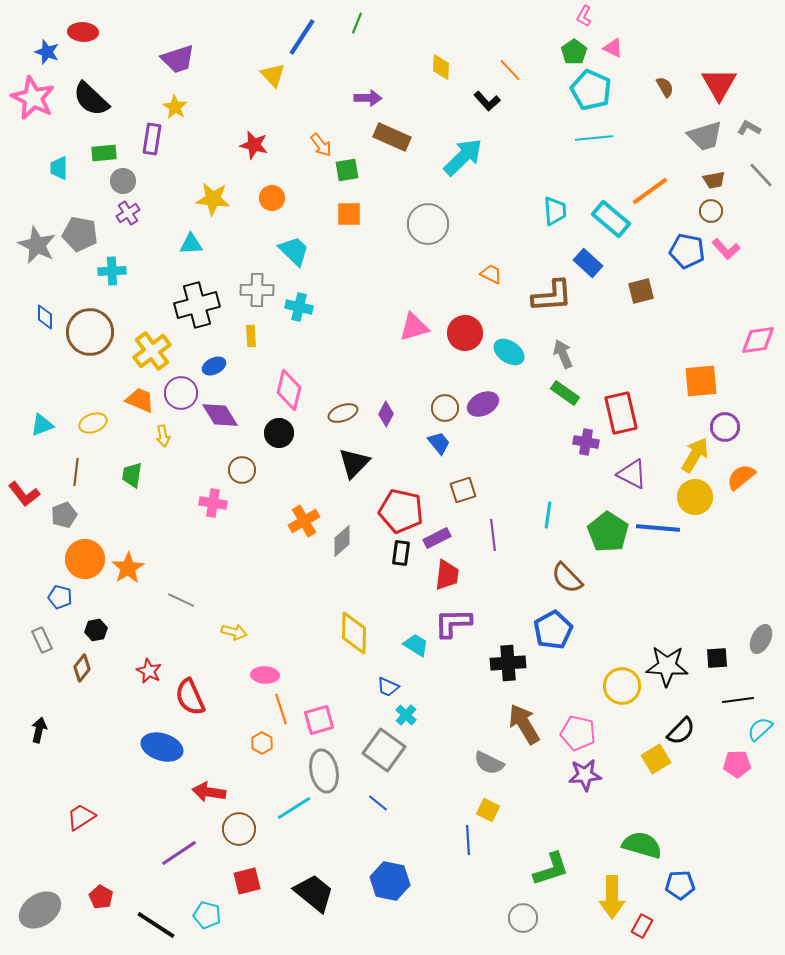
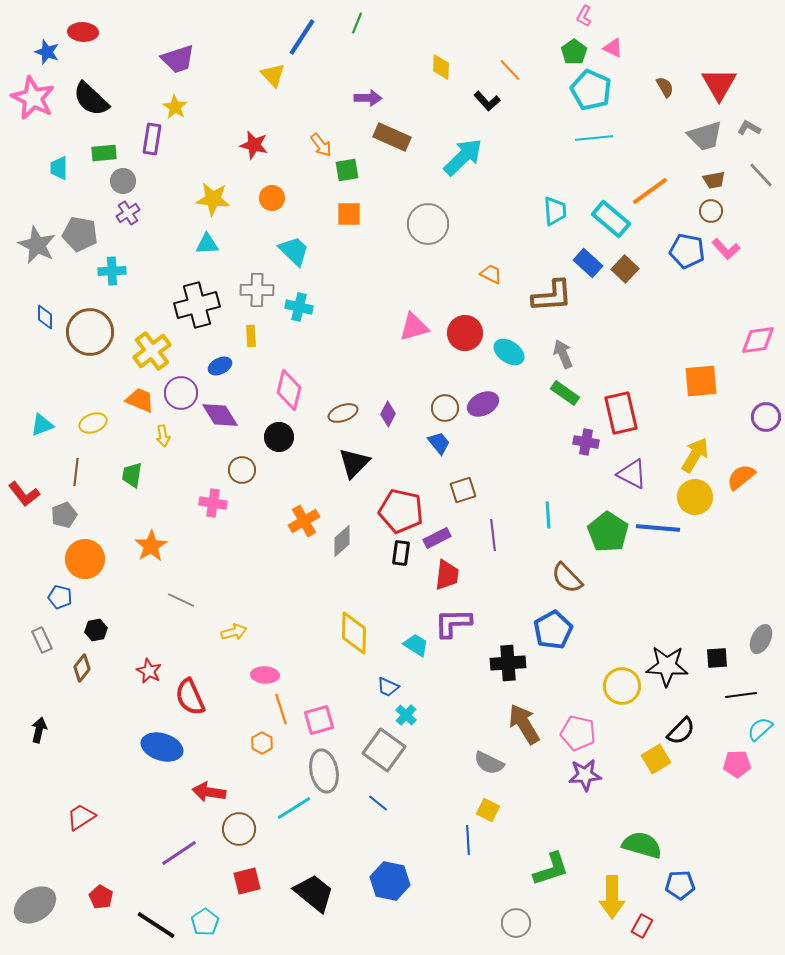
cyan triangle at (191, 244): moved 16 px right
brown square at (641, 291): moved 16 px left, 22 px up; rotated 32 degrees counterclockwise
blue ellipse at (214, 366): moved 6 px right
purple diamond at (386, 414): moved 2 px right
purple circle at (725, 427): moved 41 px right, 10 px up
black circle at (279, 433): moved 4 px down
cyan line at (548, 515): rotated 12 degrees counterclockwise
orange star at (128, 568): moved 23 px right, 22 px up
yellow arrow at (234, 632): rotated 30 degrees counterclockwise
black line at (738, 700): moved 3 px right, 5 px up
gray ellipse at (40, 910): moved 5 px left, 5 px up
cyan pentagon at (207, 915): moved 2 px left, 7 px down; rotated 24 degrees clockwise
gray circle at (523, 918): moved 7 px left, 5 px down
